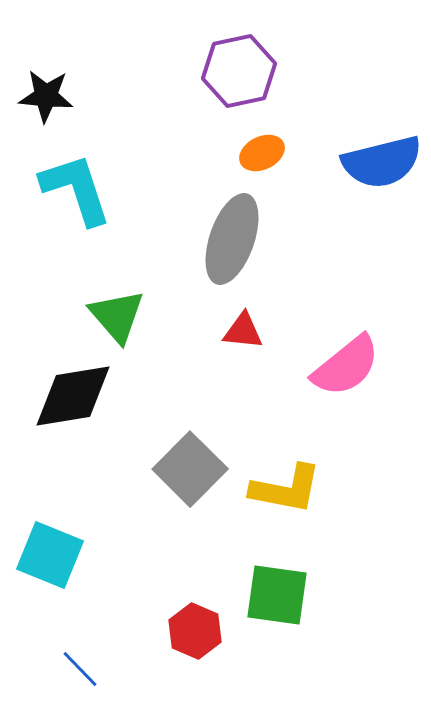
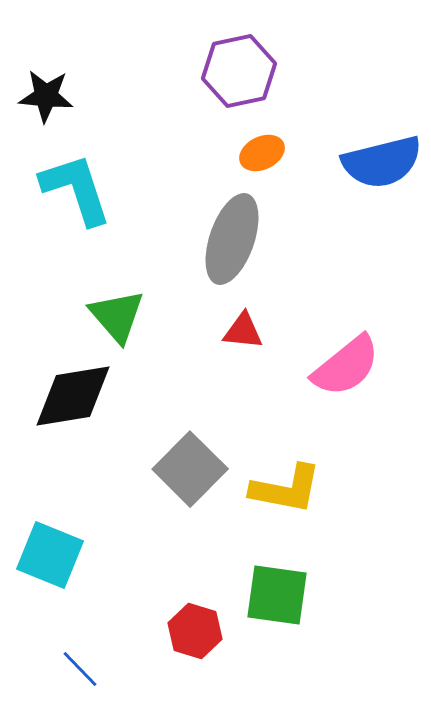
red hexagon: rotated 6 degrees counterclockwise
